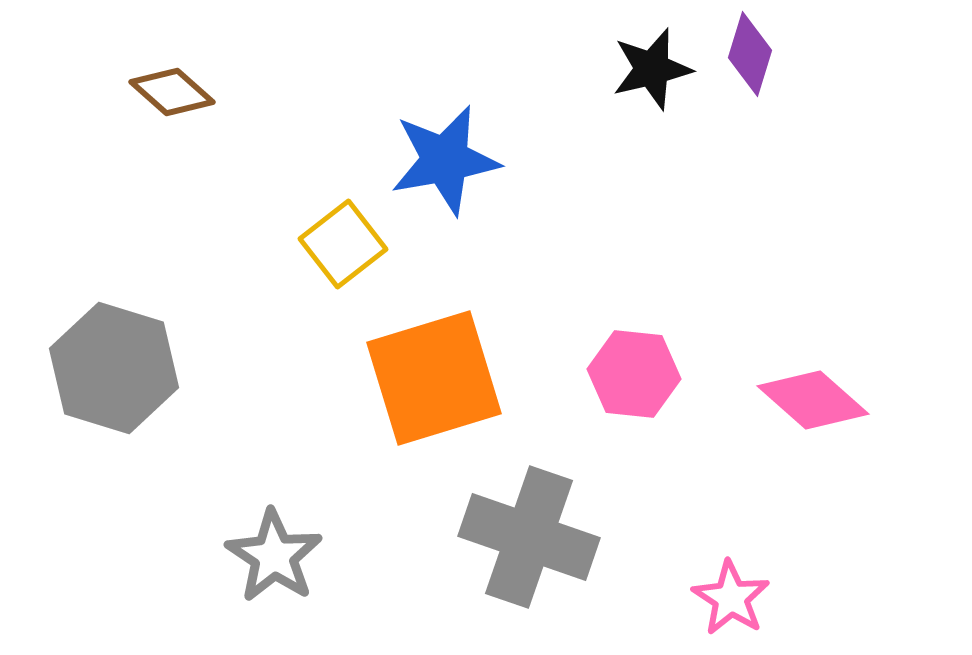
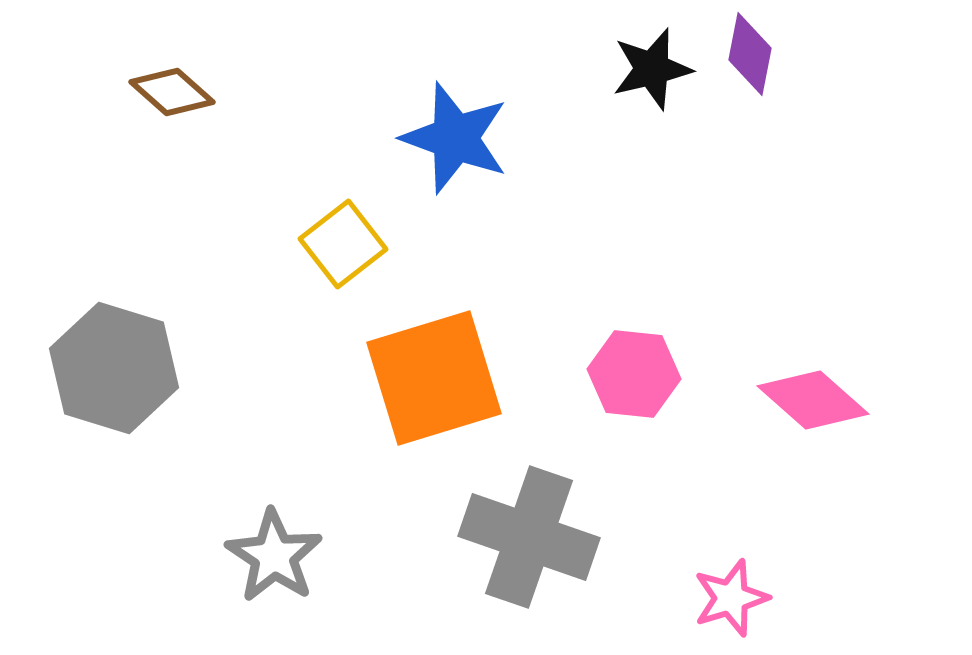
purple diamond: rotated 6 degrees counterclockwise
blue star: moved 10 px right, 22 px up; rotated 30 degrees clockwise
pink star: rotated 22 degrees clockwise
